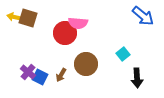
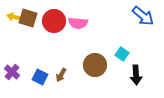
red circle: moved 11 px left, 12 px up
cyan square: moved 1 px left; rotated 16 degrees counterclockwise
brown circle: moved 9 px right, 1 px down
purple cross: moved 16 px left
black arrow: moved 1 px left, 3 px up
